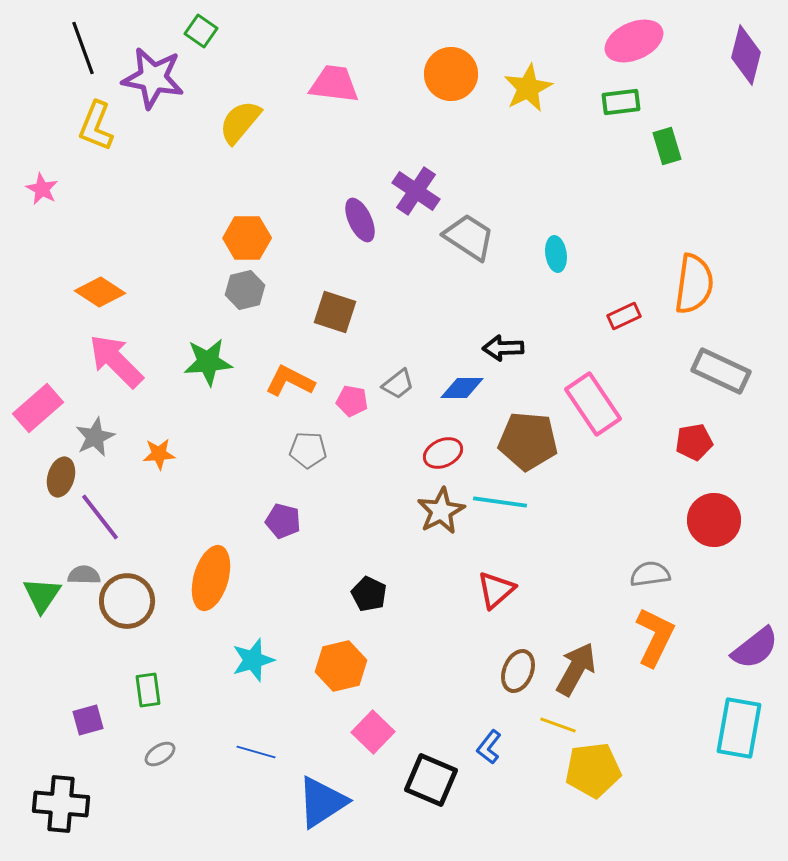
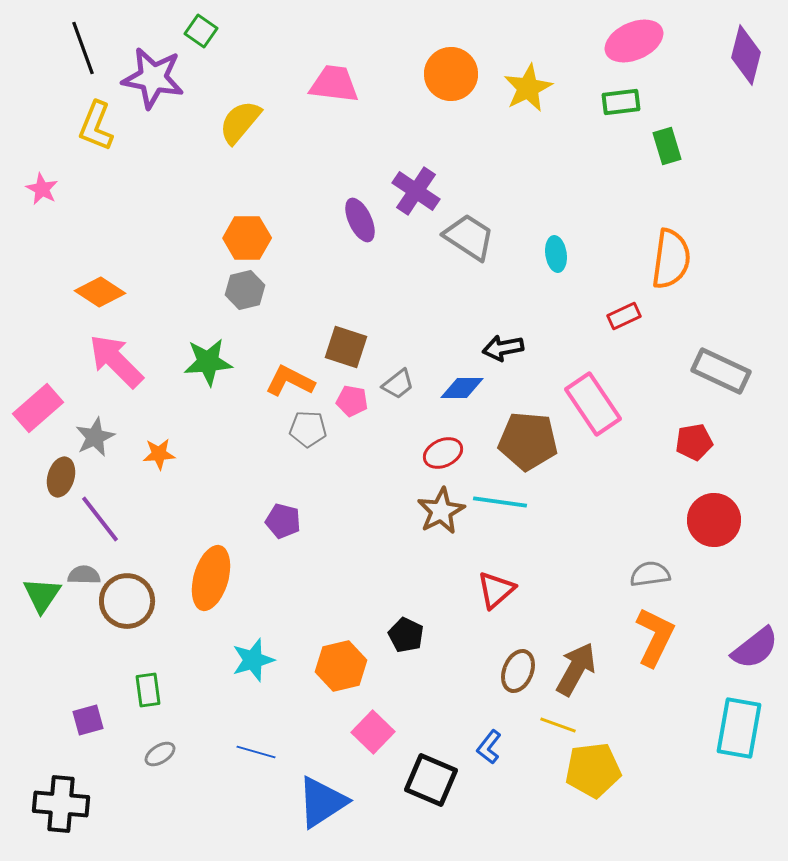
orange semicircle at (694, 284): moved 23 px left, 25 px up
brown square at (335, 312): moved 11 px right, 35 px down
black arrow at (503, 348): rotated 9 degrees counterclockwise
gray pentagon at (308, 450): moved 21 px up
purple line at (100, 517): moved 2 px down
black pentagon at (369, 594): moved 37 px right, 41 px down
